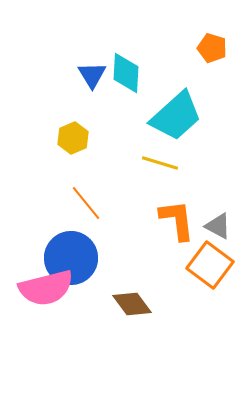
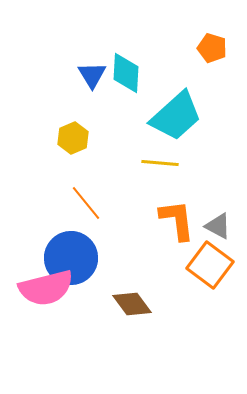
yellow line: rotated 12 degrees counterclockwise
